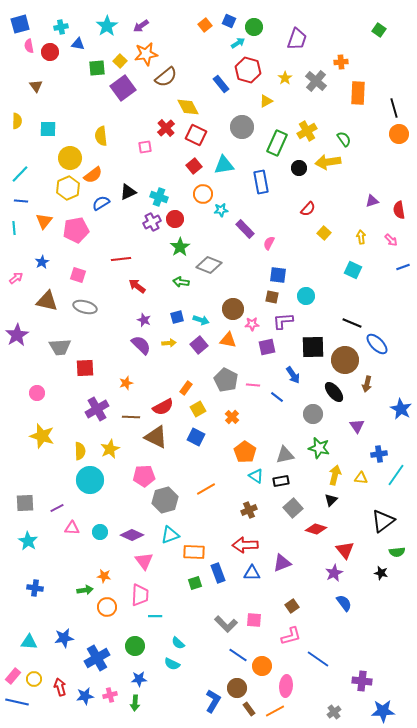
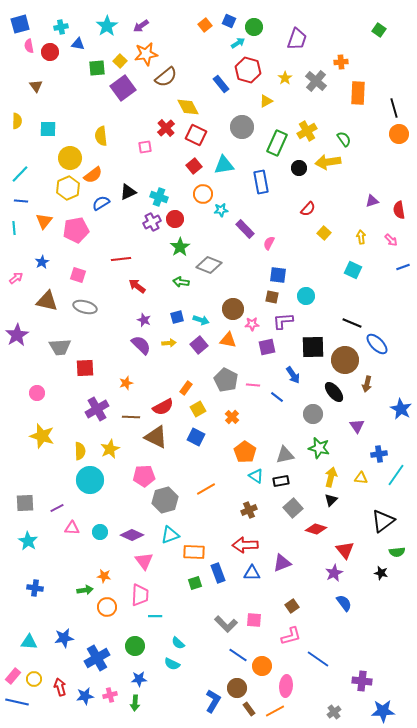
yellow arrow at (335, 475): moved 4 px left, 2 px down
